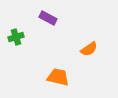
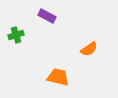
purple rectangle: moved 1 px left, 2 px up
green cross: moved 2 px up
